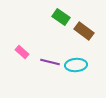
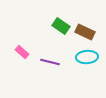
green rectangle: moved 9 px down
brown rectangle: moved 1 px right, 1 px down; rotated 12 degrees counterclockwise
cyan ellipse: moved 11 px right, 8 px up
